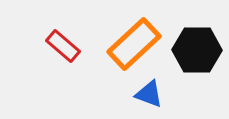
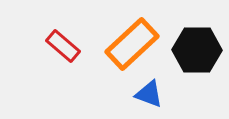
orange rectangle: moved 2 px left
